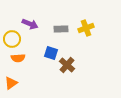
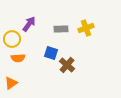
purple arrow: moved 1 px left; rotated 77 degrees counterclockwise
